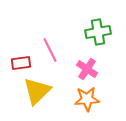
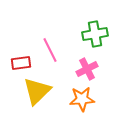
green cross: moved 3 px left, 2 px down
pink cross: rotated 30 degrees clockwise
orange star: moved 5 px left
